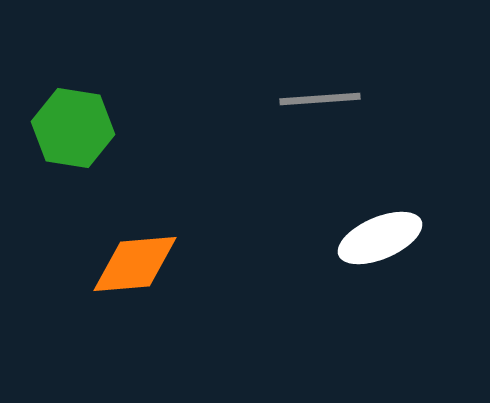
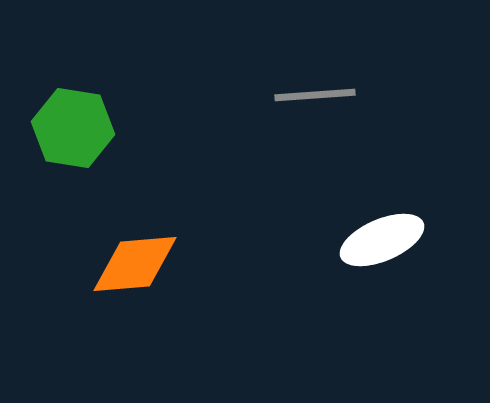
gray line: moved 5 px left, 4 px up
white ellipse: moved 2 px right, 2 px down
